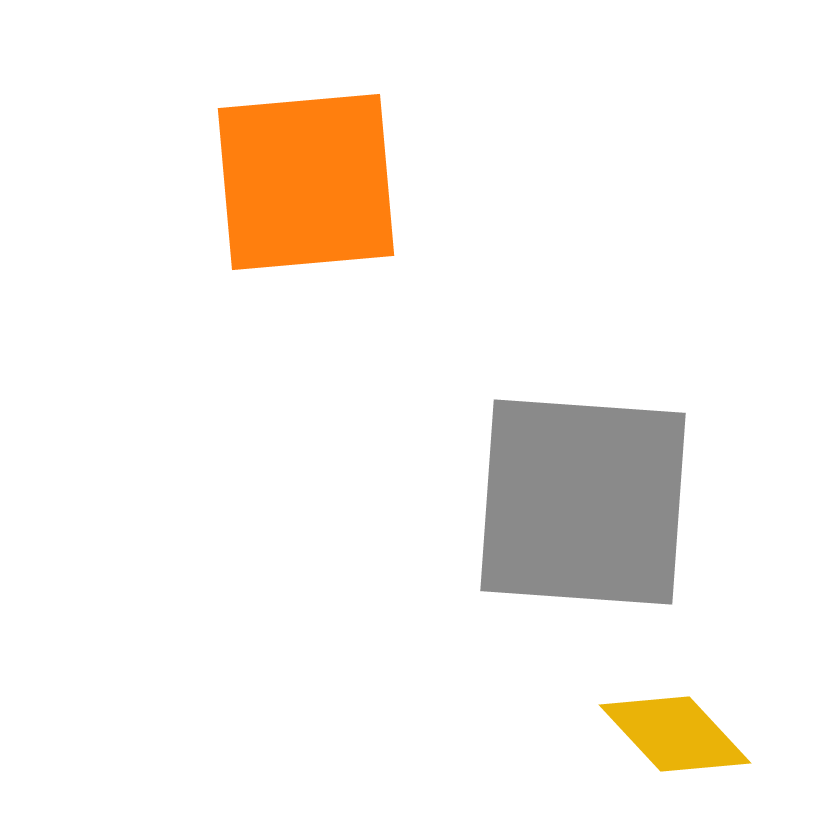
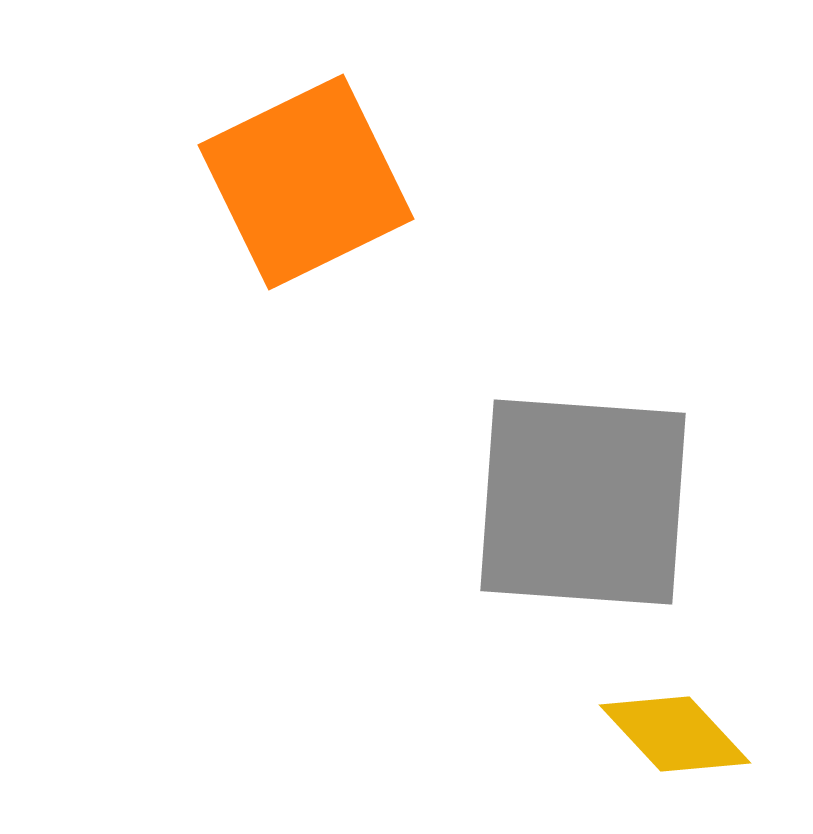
orange square: rotated 21 degrees counterclockwise
